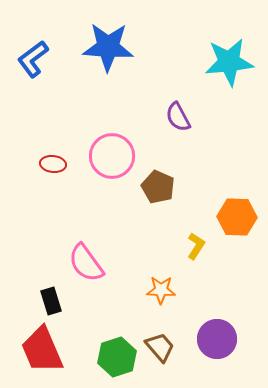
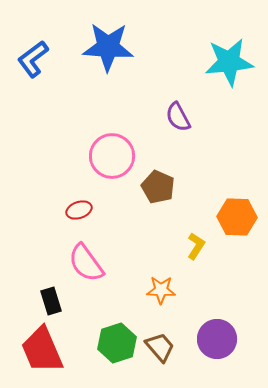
red ellipse: moved 26 px right, 46 px down; rotated 25 degrees counterclockwise
green hexagon: moved 14 px up
